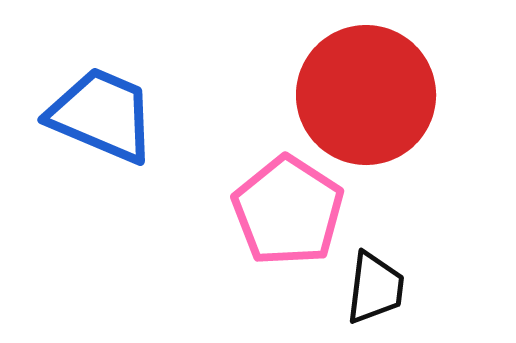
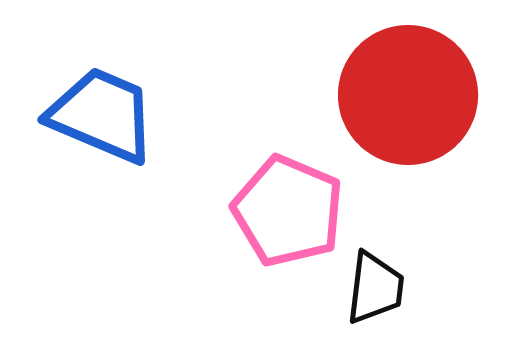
red circle: moved 42 px right
pink pentagon: rotated 10 degrees counterclockwise
